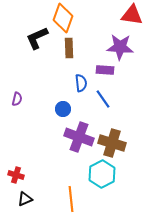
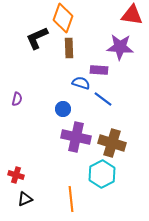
purple rectangle: moved 6 px left
blue semicircle: rotated 66 degrees counterclockwise
blue line: rotated 18 degrees counterclockwise
purple cross: moved 3 px left; rotated 8 degrees counterclockwise
